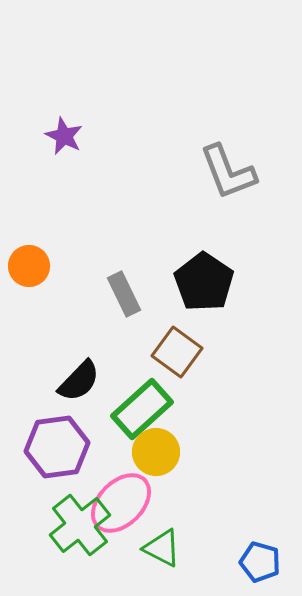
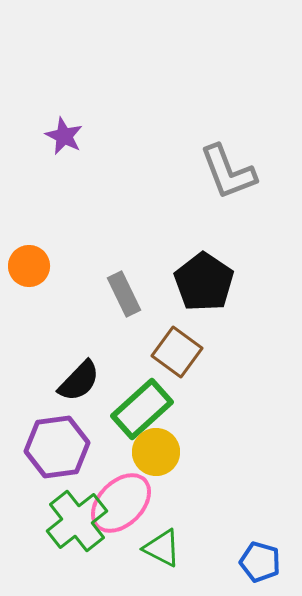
green cross: moved 3 px left, 4 px up
